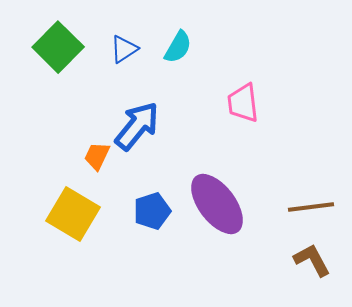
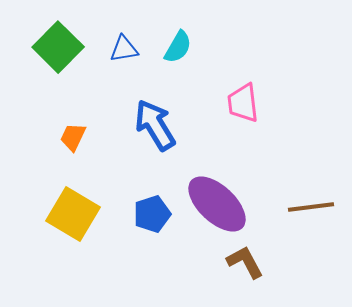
blue triangle: rotated 24 degrees clockwise
blue arrow: moved 18 px right, 1 px up; rotated 70 degrees counterclockwise
orange trapezoid: moved 24 px left, 19 px up
purple ellipse: rotated 10 degrees counterclockwise
blue pentagon: moved 3 px down
brown L-shape: moved 67 px left, 2 px down
